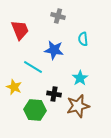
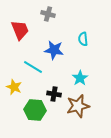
gray cross: moved 10 px left, 2 px up
